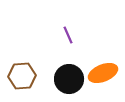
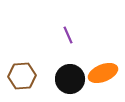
black circle: moved 1 px right
